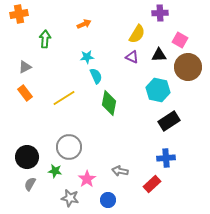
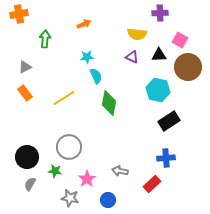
yellow semicircle: rotated 66 degrees clockwise
